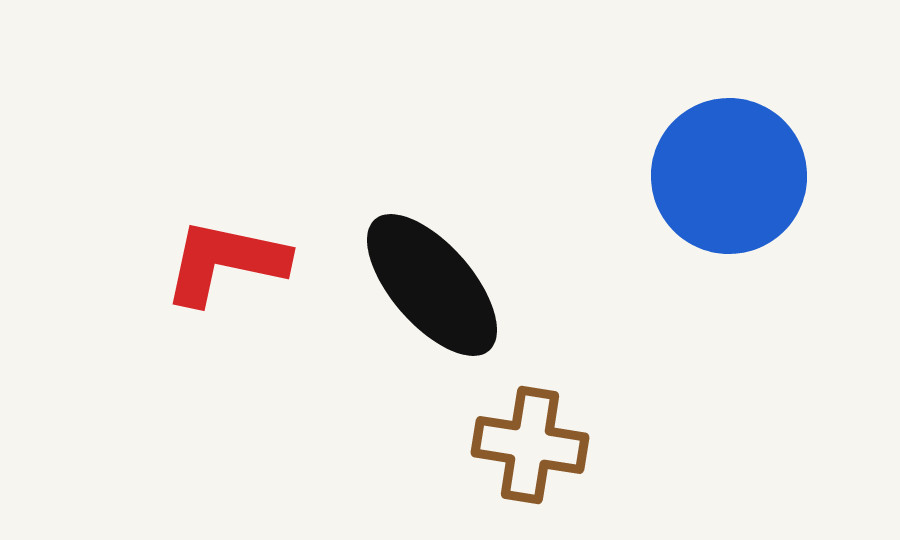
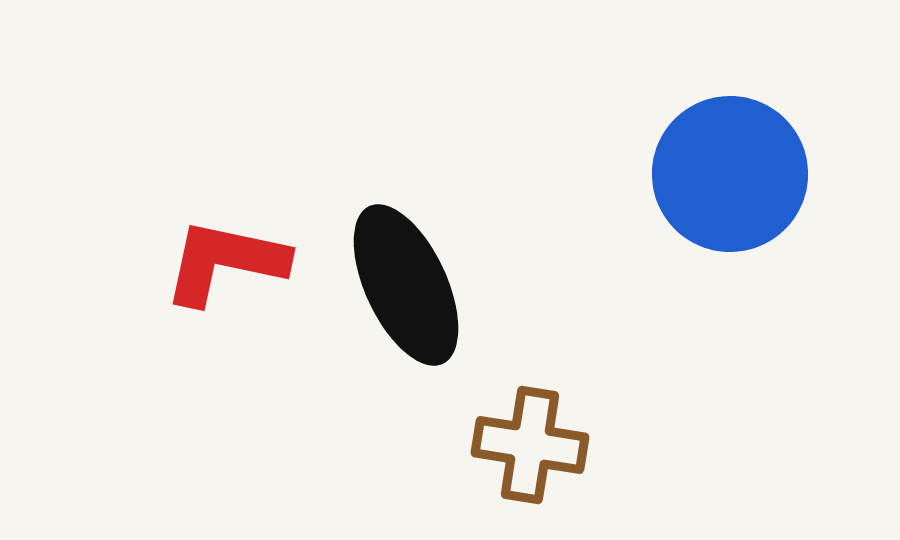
blue circle: moved 1 px right, 2 px up
black ellipse: moved 26 px left; rotated 16 degrees clockwise
